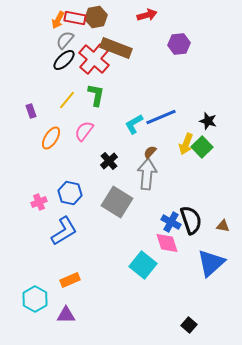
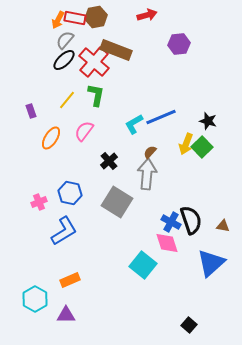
brown rectangle: moved 2 px down
red cross: moved 3 px down
